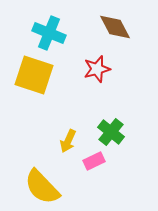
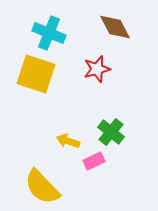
yellow square: moved 2 px right, 1 px up
yellow arrow: rotated 85 degrees clockwise
